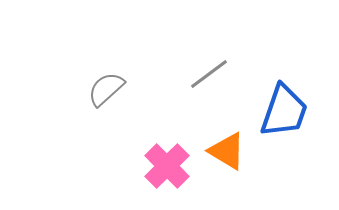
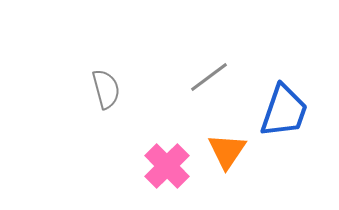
gray line: moved 3 px down
gray semicircle: rotated 117 degrees clockwise
orange triangle: rotated 33 degrees clockwise
